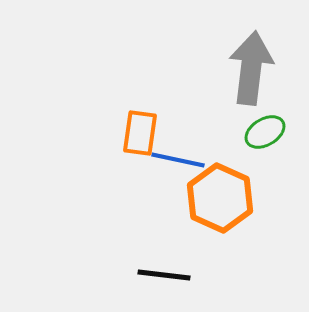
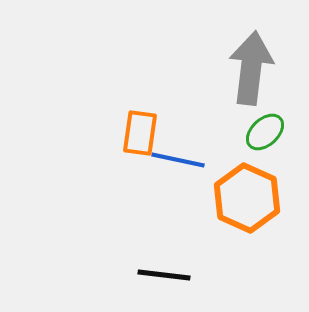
green ellipse: rotated 12 degrees counterclockwise
orange hexagon: moved 27 px right
